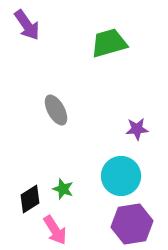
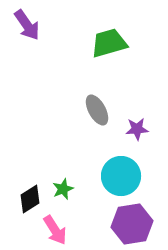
gray ellipse: moved 41 px right
green star: rotated 30 degrees clockwise
